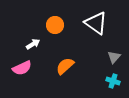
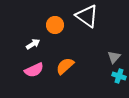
white triangle: moved 9 px left, 7 px up
pink semicircle: moved 12 px right, 2 px down
cyan cross: moved 6 px right, 5 px up
